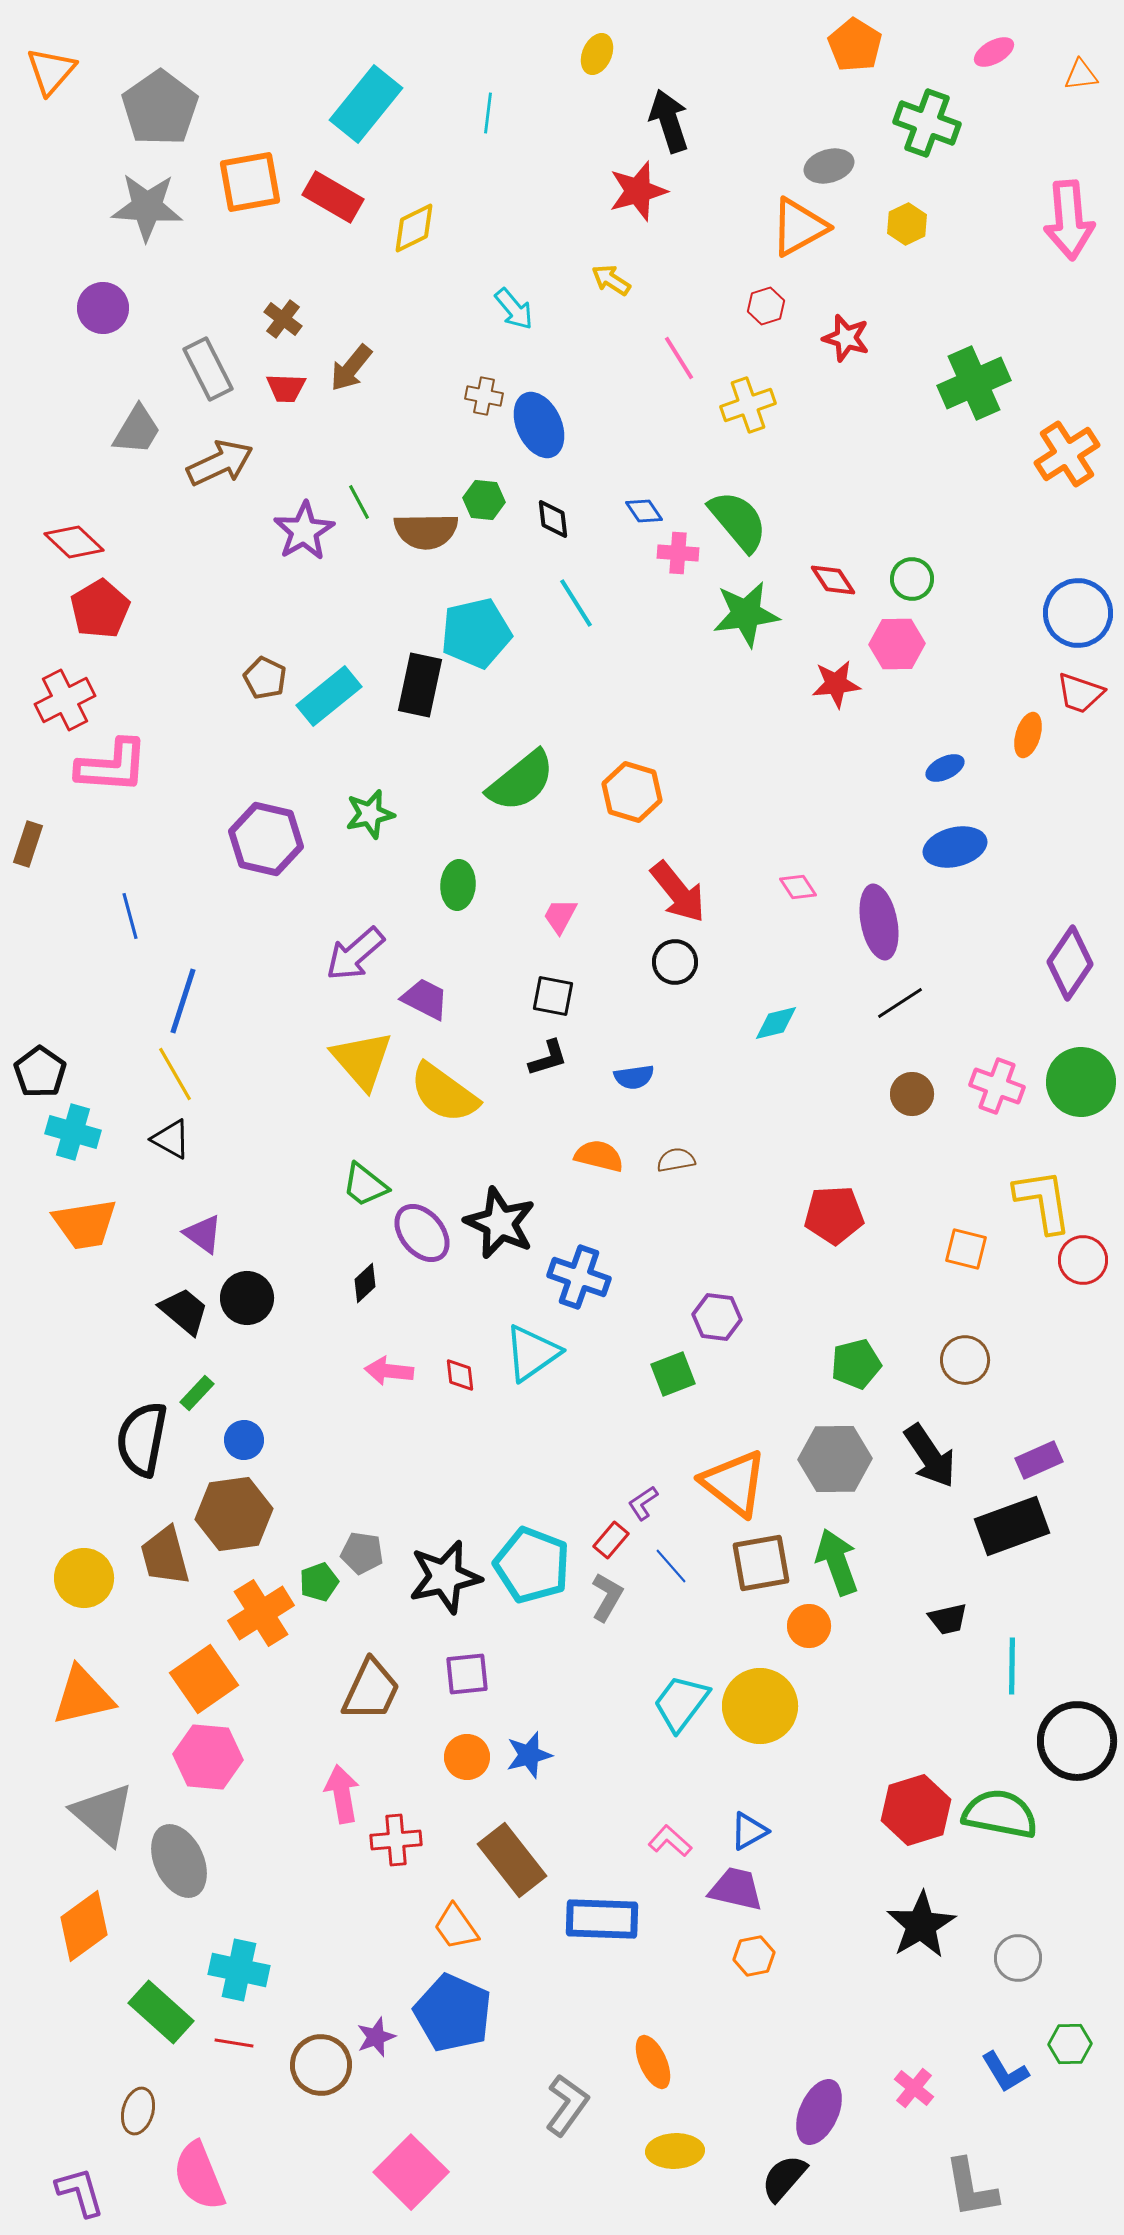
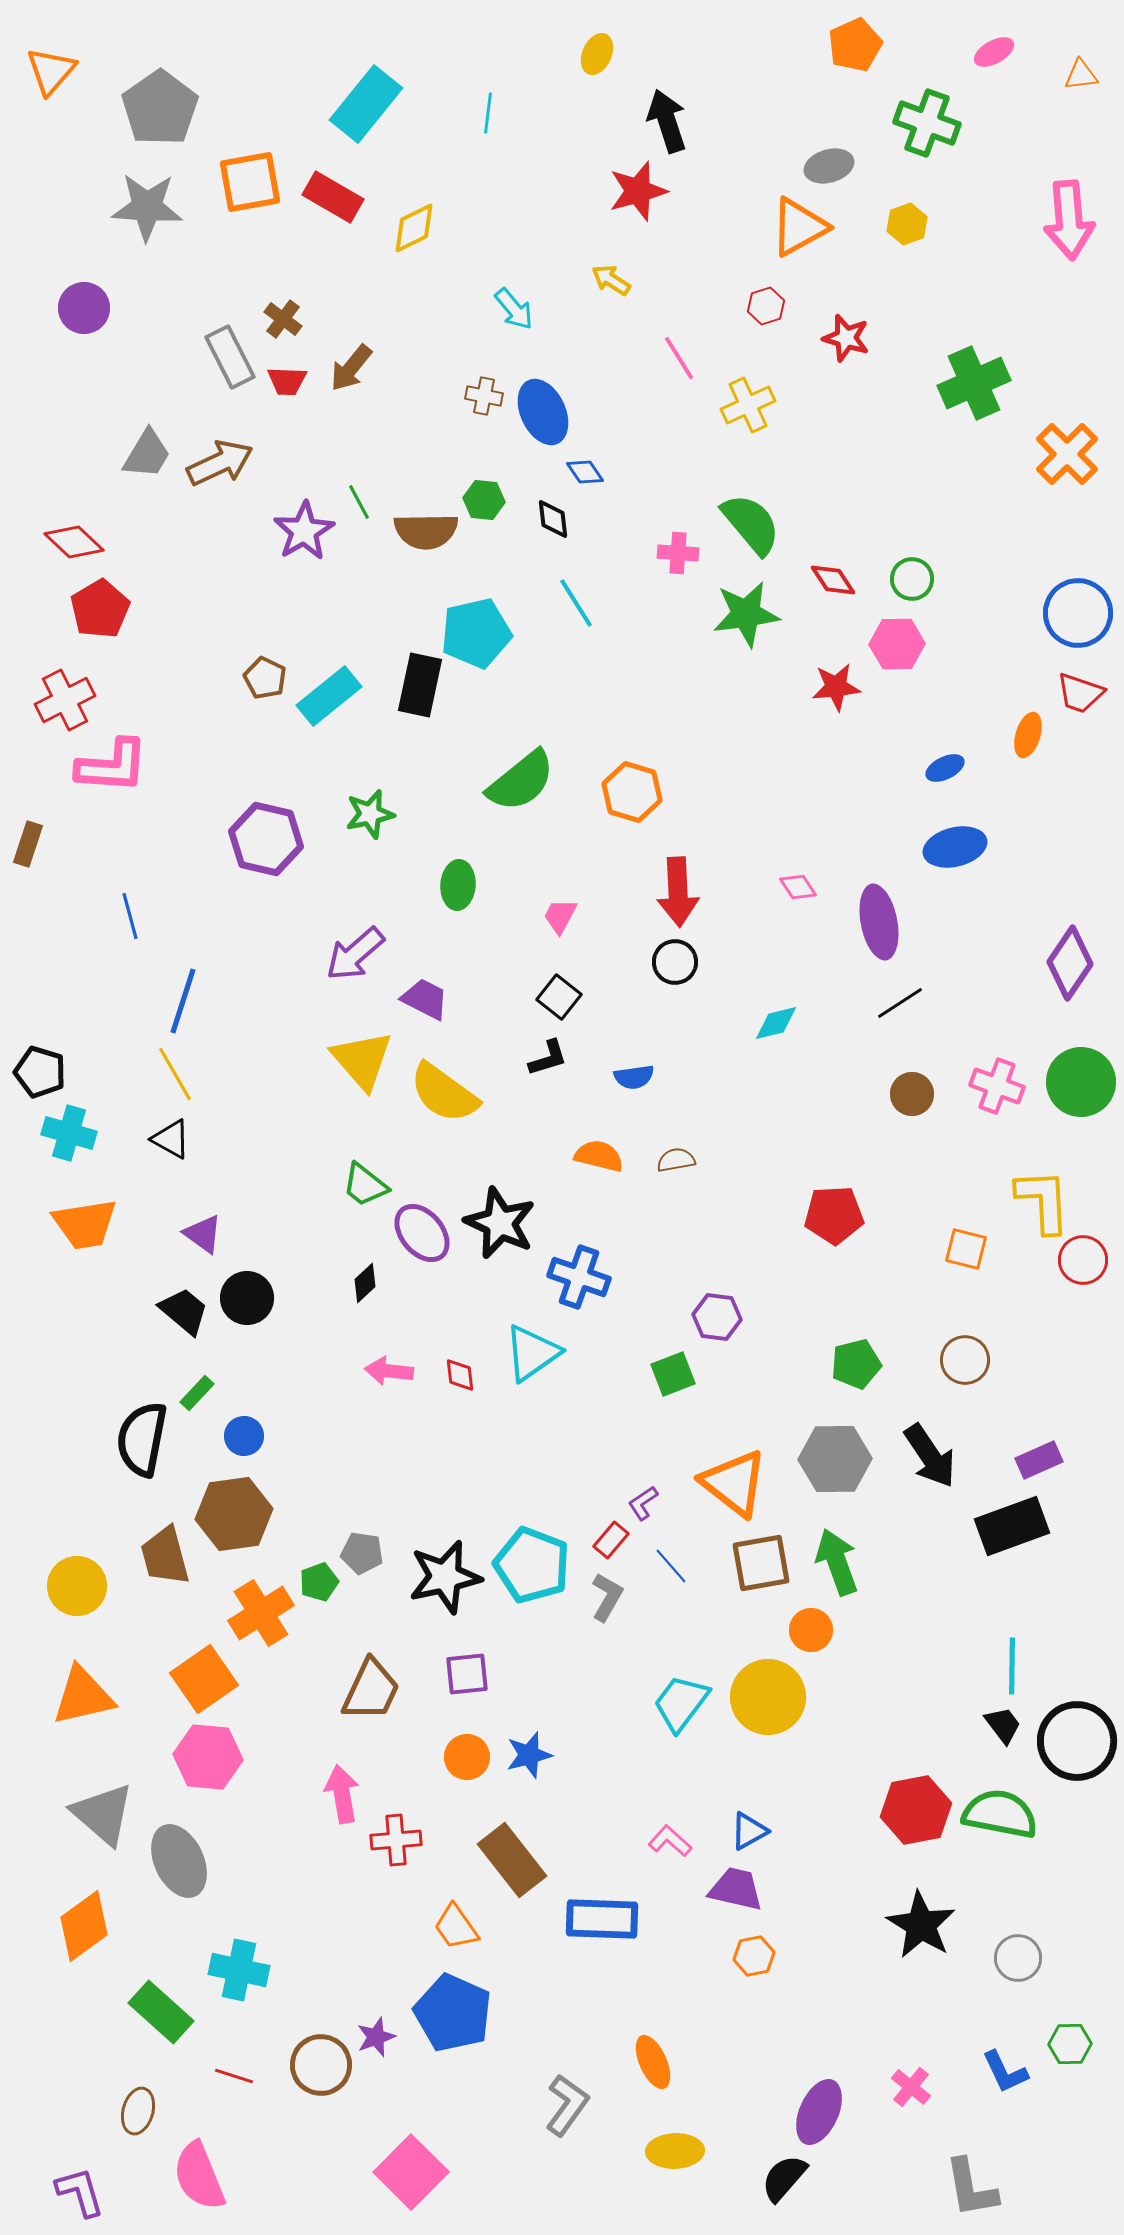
orange pentagon at (855, 45): rotated 16 degrees clockwise
black arrow at (669, 121): moved 2 px left
yellow hexagon at (907, 224): rotated 6 degrees clockwise
purple circle at (103, 308): moved 19 px left
gray rectangle at (208, 369): moved 22 px right, 12 px up
red trapezoid at (286, 388): moved 1 px right, 7 px up
yellow cross at (748, 405): rotated 6 degrees counterclockwise
blue ellipse at (539, 425): moved 4 px right, 13 px up
gray trapezoid at (137, 430): moved 10 px right, 24 px down
orange cross at (1067, 454): rotated 12 degrees counterclockwise
blue diamond at (644, 511): moved 59 px left, 39 px up
green semicircle at (738, 521): moved 13 px right, 3 px down
red star at (836, 684): moved 3 px down
red arrow at (678, 892): rotated 36 degrees clockwise
black square at (553, 996): moved 6 px right, 1 px down; rotated 27 degrees clockwise
black pentagon at (40, 1072): rotated 18 degrees counterclockwise
cyan cross at (73, 1132): moved 4 px left, 1 px down
yellow L-shape at (1043, 1201): rotated 6 degrees clockwise
blue circle at (244, 1440): moved 4 px up
yellow circle at (84, 1578): moved 7 px left, 8 px down
black trapezoid at (948, 1619): moved 55 px right, 106 px down; rotated 114 degrees counterclockwise
orange circle at (809, 1626): moved 2 px right, 4 px down
yellow circle at (760, 1706): moved 8 px right, 9 px up
red hexagon at (916, 1810): rotated 6 degrees clockwise
black star at (921, 1925): rotated 10 degrees counterclockwise
red line at (234, 2043): moved 33 px down; rotated 9 degrees clockwise
blue L-shape at (1005, 2072): rotated 6 degrees clockwise
pink cross at (914, 2088): moved 3 px left, 1 px up
